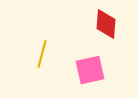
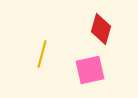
red diamond: moved 5 px left, 5 px down; rotated 12 degrees clockwise
